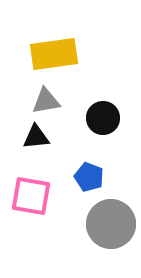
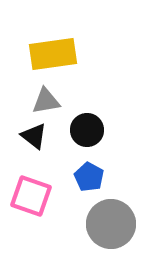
yellow rectangle: moved 1 px left
black circle: moved 16 px left, 12 px down
black triangle: moved 2 px left, 1 px up; rotated 44 degrees clockwise
blue pentagon: rotated 8 degrees clockwise
pink square: rotated 9 degrees clockwise
